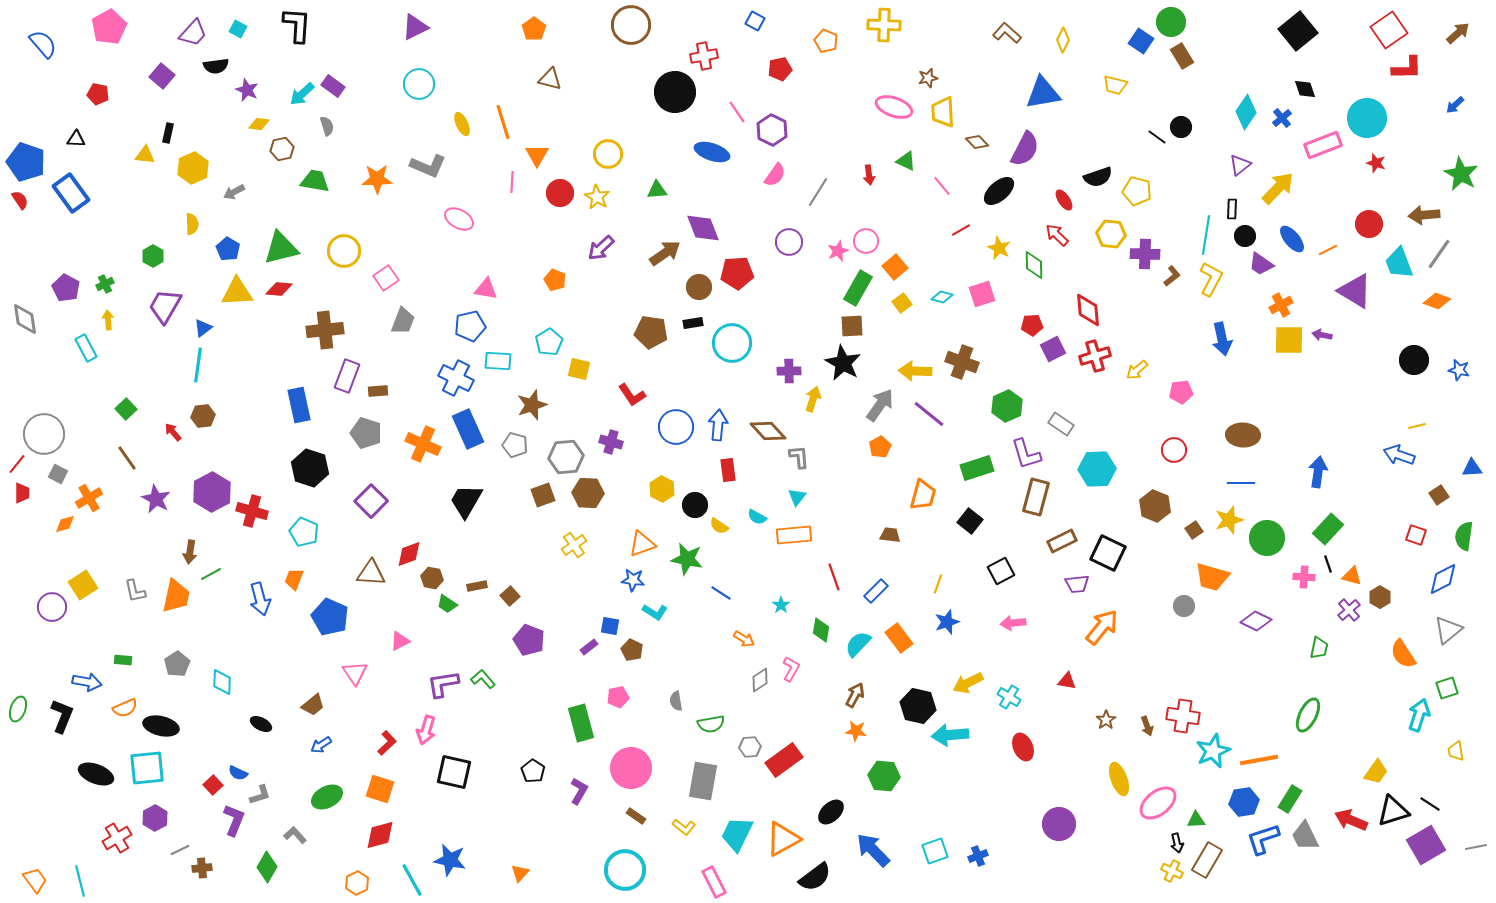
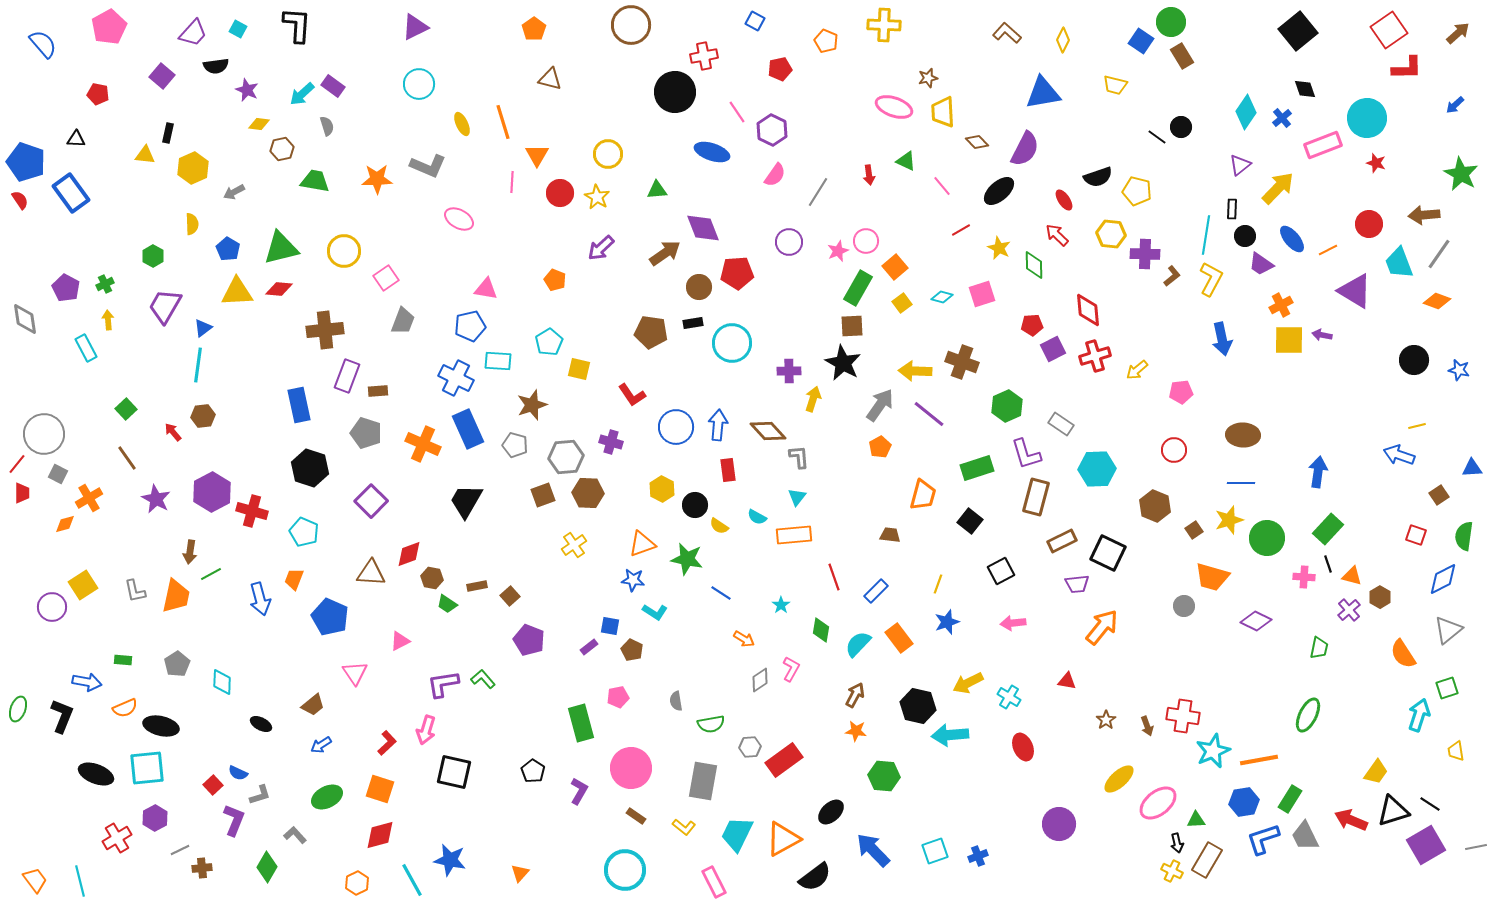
yellow ellipse at (1119, 779): rotated 68 degrees clockwise
